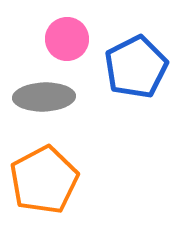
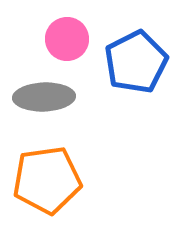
blue pentagon: moved 5 px up
orange pentagon: moved 3 px right; rotated 20 degrees clockwise
